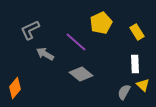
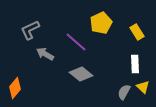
yellow triangle: moved 2 px down
